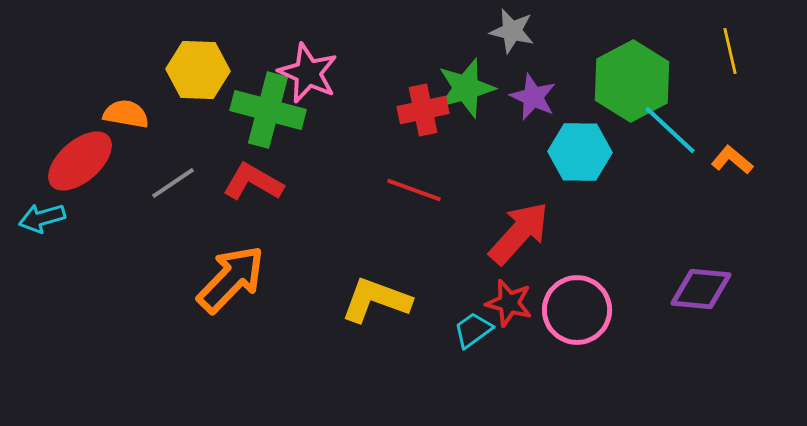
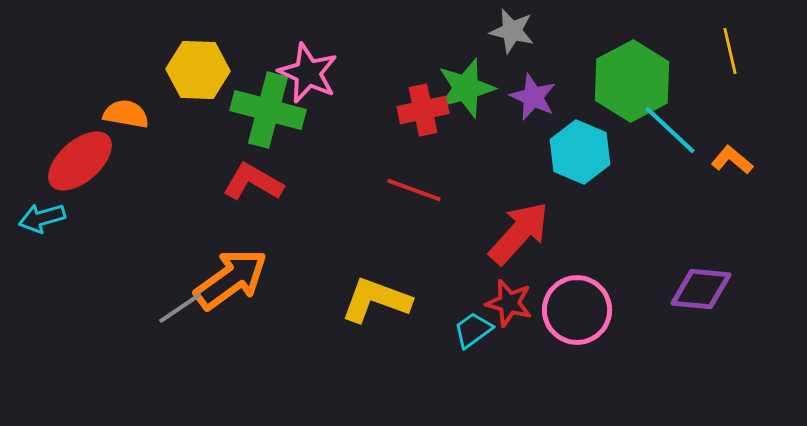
cyan hexagon: rotated 22 degrees clockwise
gray line: moved 7 px right, 125 px down
orange arrow: rotated 10 degrees clockwise
